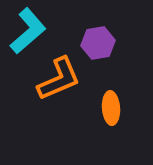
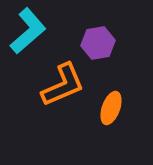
orange L-shape: moved 4 px right, 6 px down
orange ellipse: rotated 24 degrees clockwise
